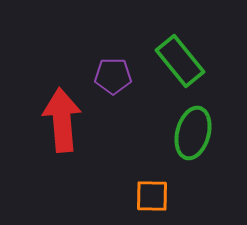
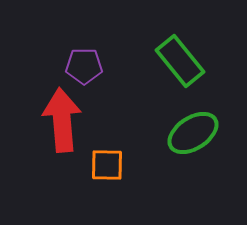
purple pentagon: moved 29 px left, 10 px up
green ellipse: rotated 42 degrees clockwise
orange square: moved 45 px left, 31 px up
